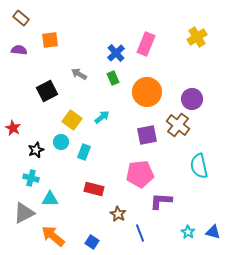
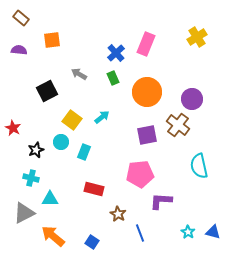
orange square: moved 2 px right
